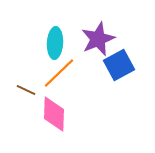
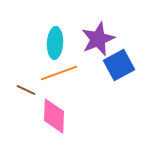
orange line: rotated 24 degrees clockwise
pink diamond: moved 2 px down
